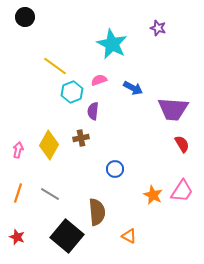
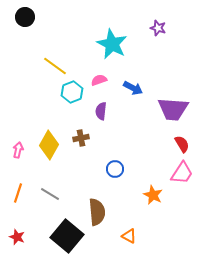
purple semicircle: moved 8 px right
pink trapezoid: moved 18 px up
